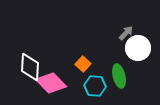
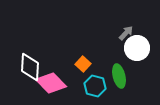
white circle: moved 1 px left
cyan hexagon: rotated 10 degrees clockwise
